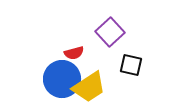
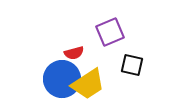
purple square: rotated 20 degrees clockwise
black square: moved 1 px right
yellow trapezoid: moved 1 px left, 3 px up
